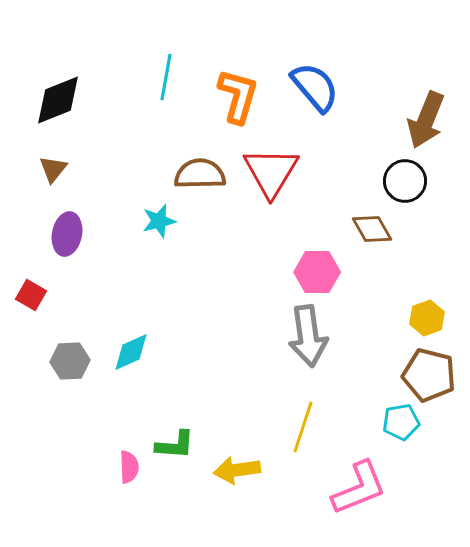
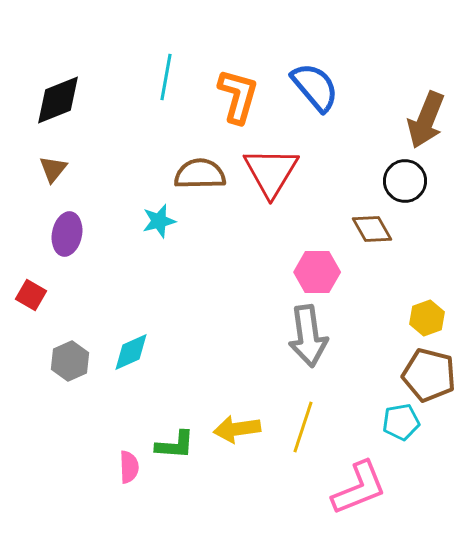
gray hexagon: rotated 21 degrees counterclockwise
yellow arrow: moved 41 px up
